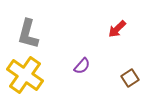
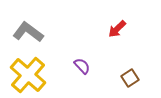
gray L-shape: moved 2 px up; rotated 112 degrees clockwise
purple semicircle: rotated 84 degrees counterclockwise
yellow cross: moved 3 px right; rotated 6 degrees clockwise
